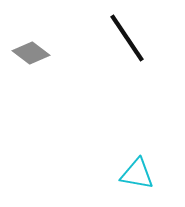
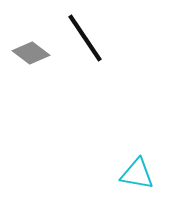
black line: moved 42 px left
